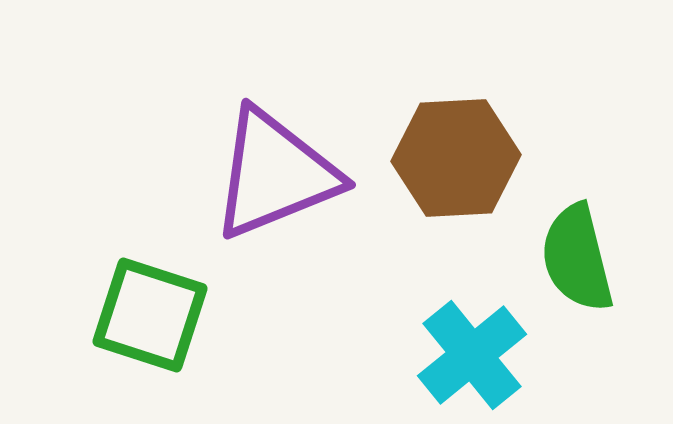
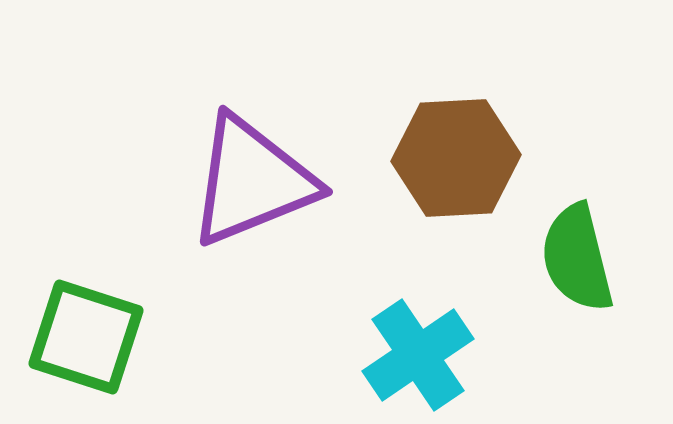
purple triangle: moved 23 px left, 7 px down
green square: moved 64 px left, 22 px down
cyan cross: moved 54 px left; rotated 5 degrees clockwise
